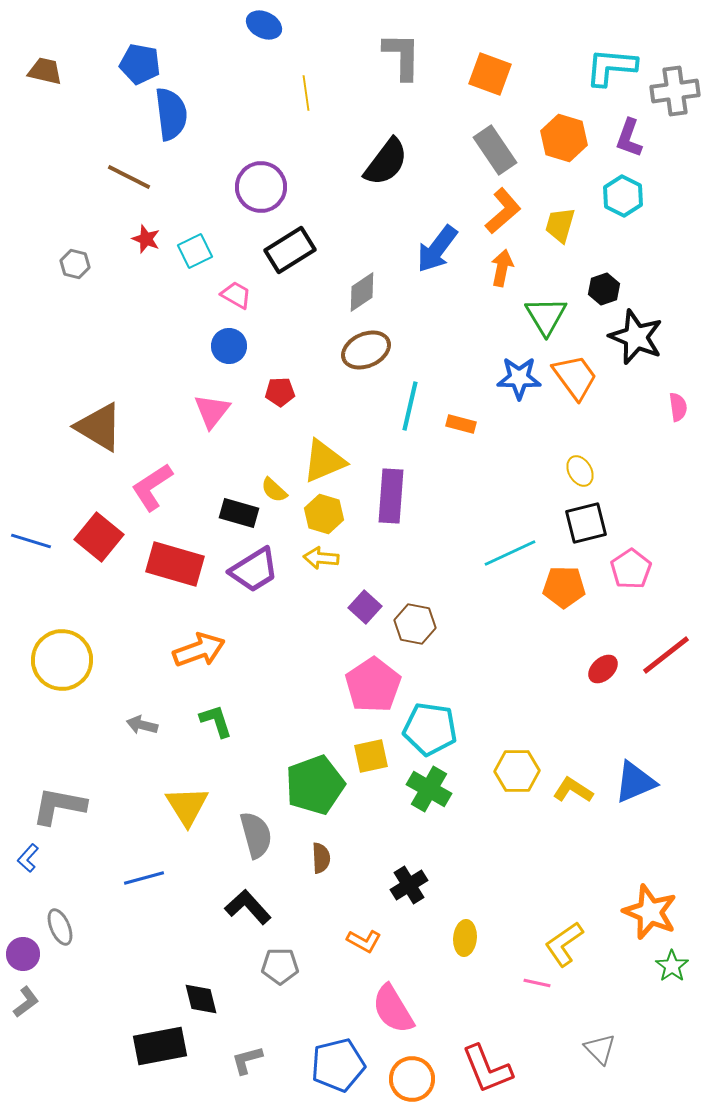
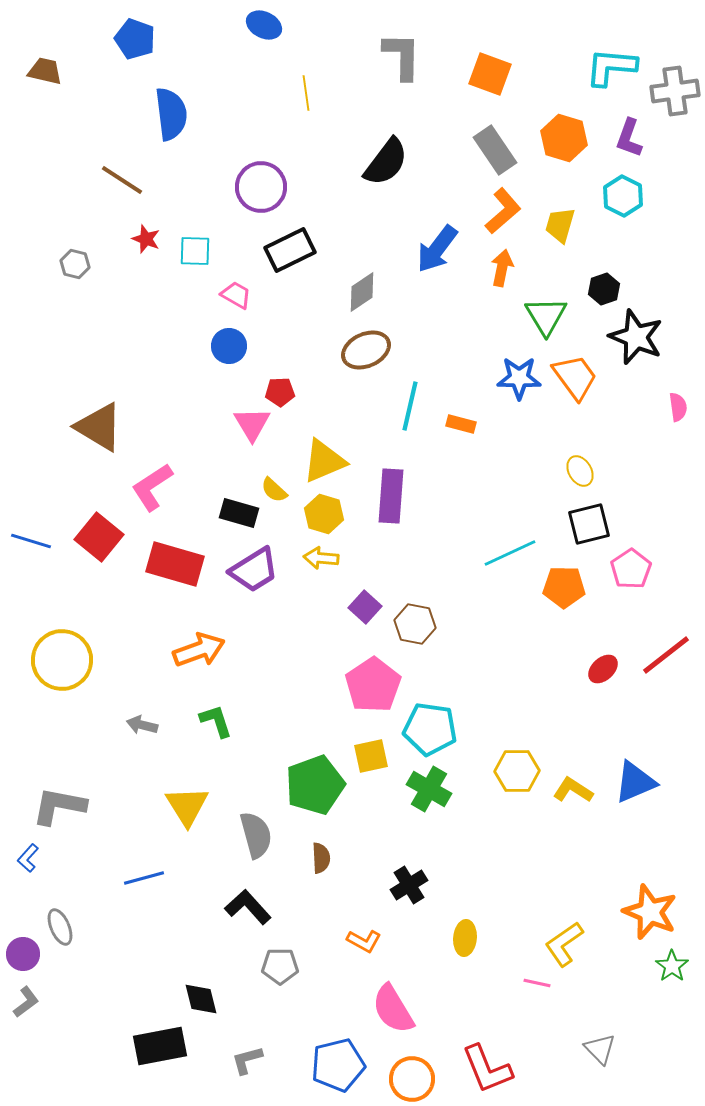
blue pentagon at (140, 64): moved 5 px left, 25 px up; rotated 9 degrees clockwise
brown line at (129, 177): moved 7 px left, 3 px down; rotated 6 degrees clockwise
black rectangle at (290, 250): rotated 6 degrees clockwise
cyan square at (195, 251): rotated 28 degrees clockwise
pink triangle at (212, 411): moved 40 px right, 13 px down; rotated 9 degrees counterclockwise
black square at (586, 523): moved 3 px right, 1 px down
